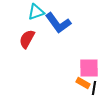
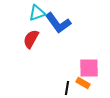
cyan triangle: moved 1 px right, 1 px down
red semicircle: moved 4 px right
black line: moved 27 px left
